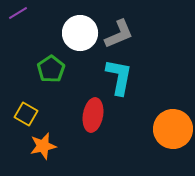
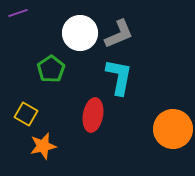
purple line: rotated 12 degrees clockwise
